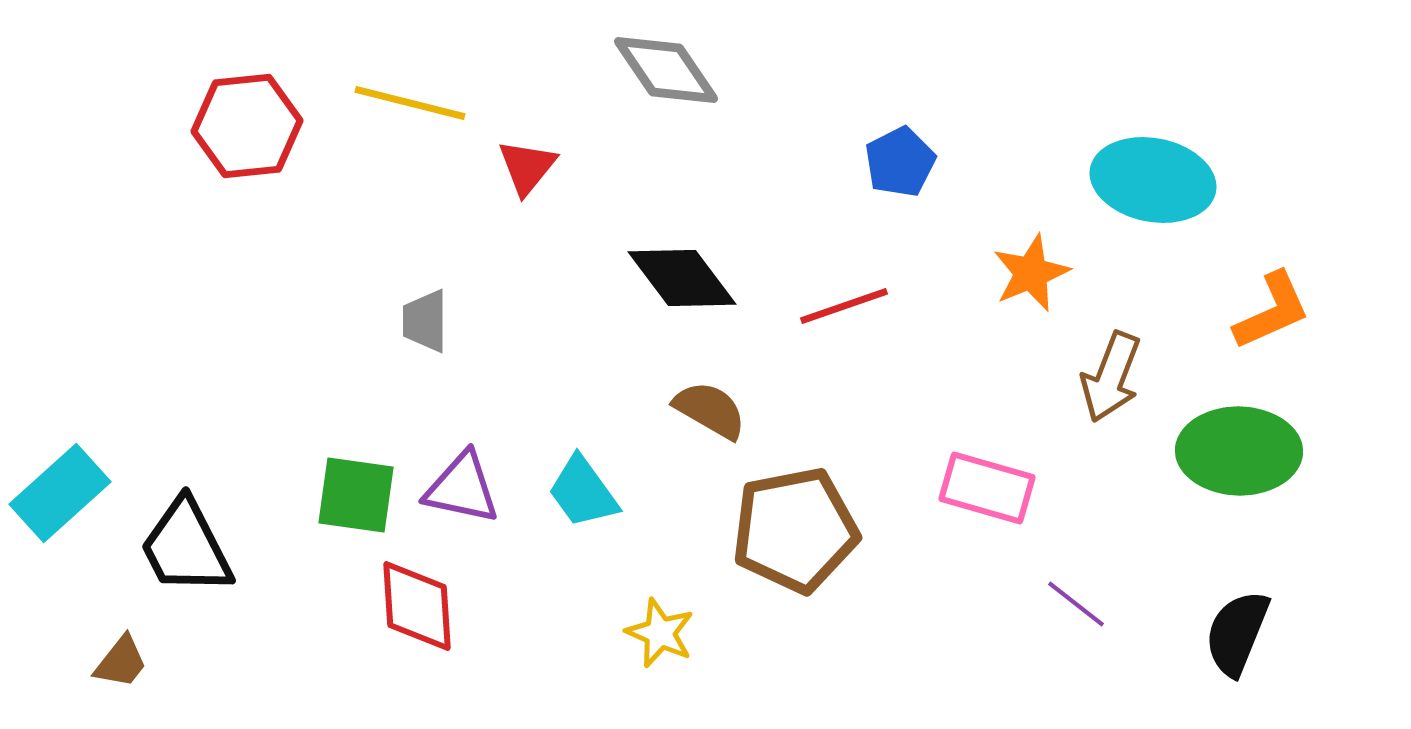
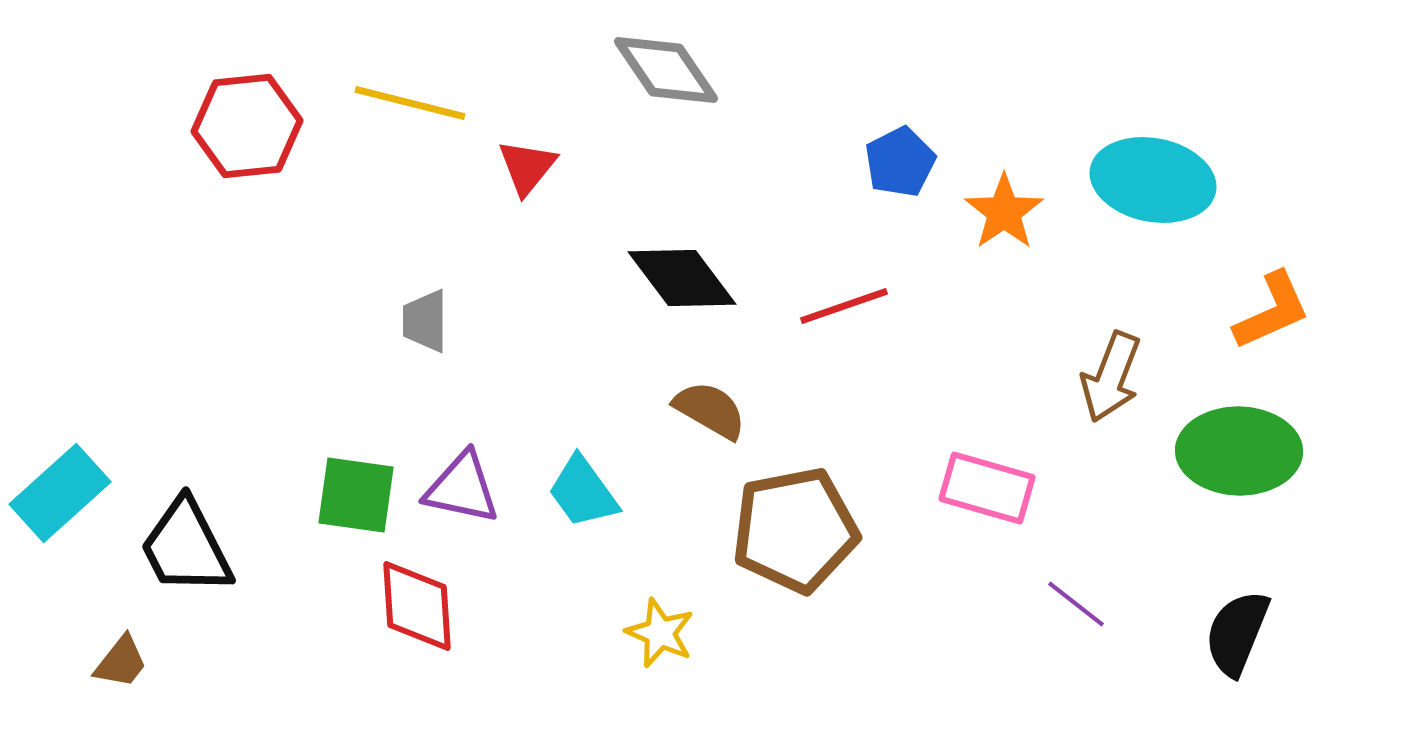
orange star: moved 27 px left, 61 px up; rotated 12 degrees counterclockwise
